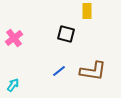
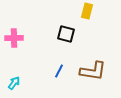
yellow rectangle: rotated 14 degrees clockwise
pink cross: rotated 36 degrees clockwise
blue line: rotated 24 degrees counterclockwise
cyan arrow: moved 1 px right, 2 px up
